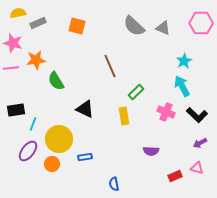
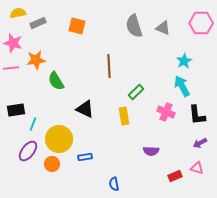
gray semicircle: rotated 30 degrees clockwise
brown line: moved 1 px left; rotated 20 degrees clockwise
black L-shape: rotated 40 degrees clockwise
